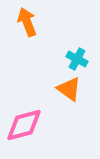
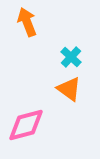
cyan cross: moved 6 px left, 2 px up; rotated 15 degrees clockwise
pink diamond: moved 2 px right
